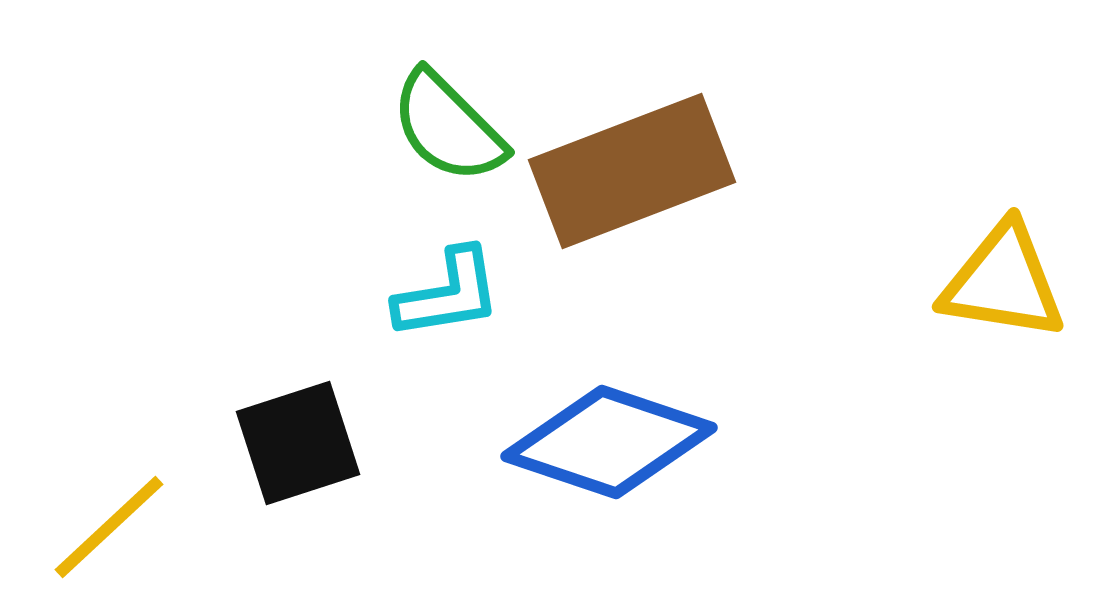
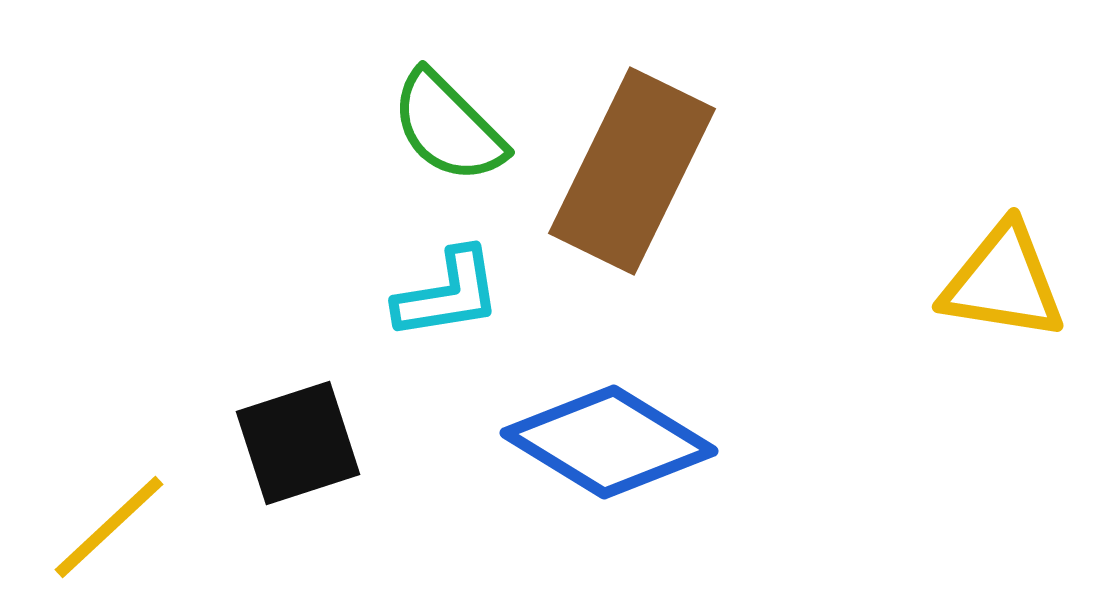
brown rectangle: rotated 43 degrees counterclockwise
blue diamond: rotated 13 degrees clockwise
